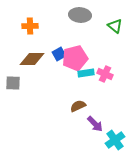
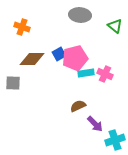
orange cross: moved 8 px left, 1 px down; rotated 21 degrees clockwise
cyan cross: rotated 18 degrees clockwise
